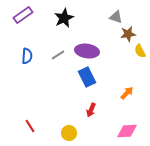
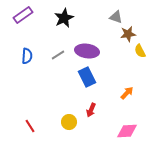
yellow circle: moved 11 px up
